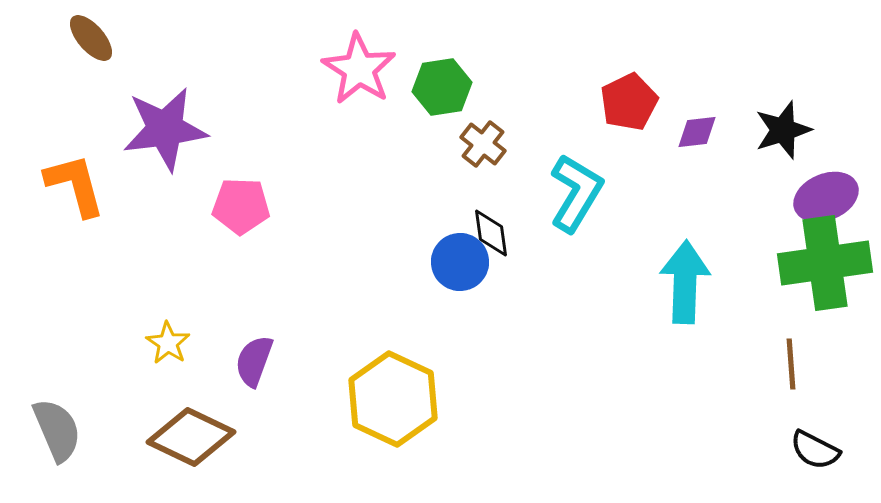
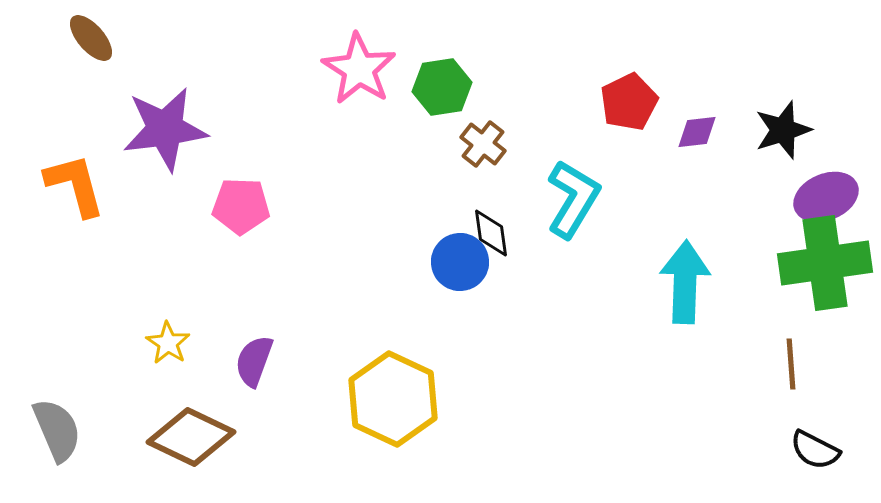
cyan L-shape: moved 3 px left, 6 px down
